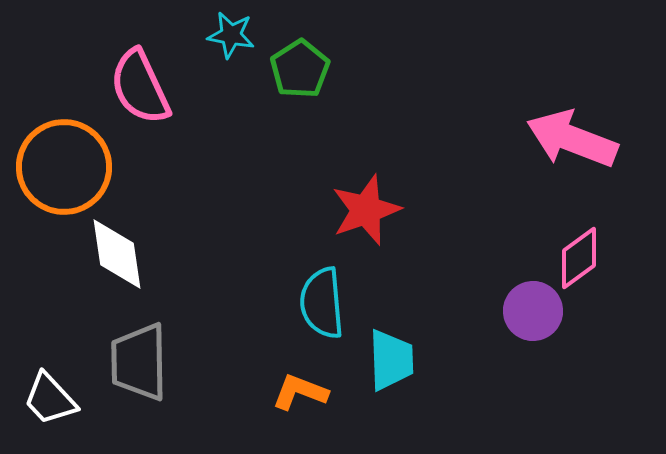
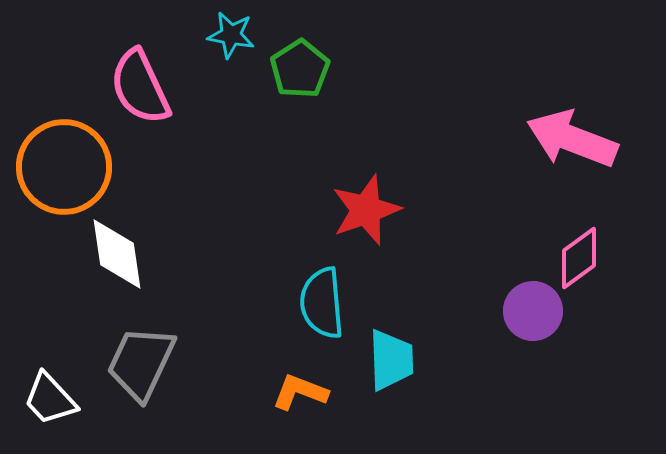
gray trapezoid: moved 2 px right, 1 px down; rotated 26 degrees clockwise
